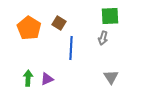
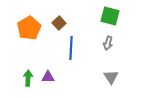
green square: rotated 18 degrees clockwise
brown square: rotated 16 degrees clockwise
orange pentagon: rotated 10 degrees clockwise
gray arrow: moved 5 px right, 5 px down
purple triangle: moved 1 px right, 2 px up; rotated 24 degrees clockwise
